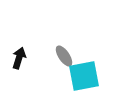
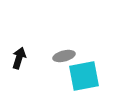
gray ellipse: rotated 70 degrees counterclockwise
